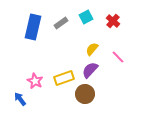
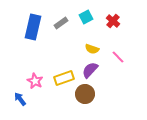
yellow semicircle: rotated 112 degrees counterclockwise
